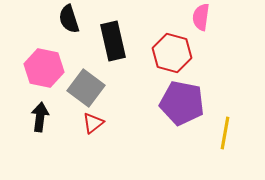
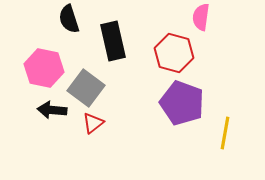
red hexagon: moved 2 px right
purple pentagon: rotated 9 degrees clockwise
black arrow: moved 12 px right, 7 px up; rotated 92 degrees counterclockwise
